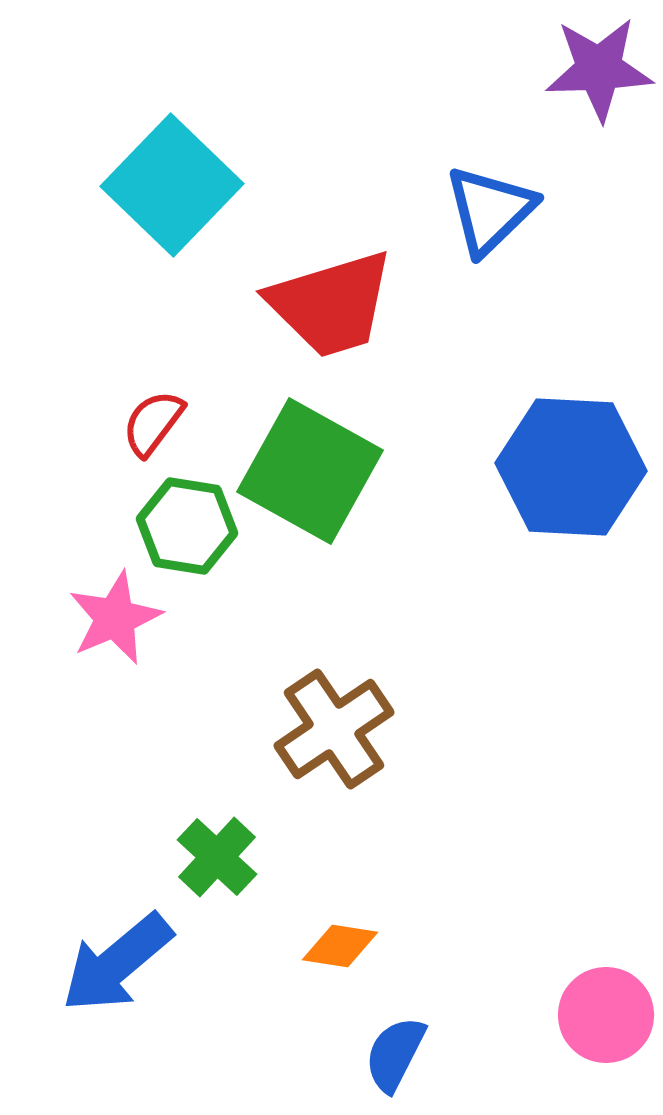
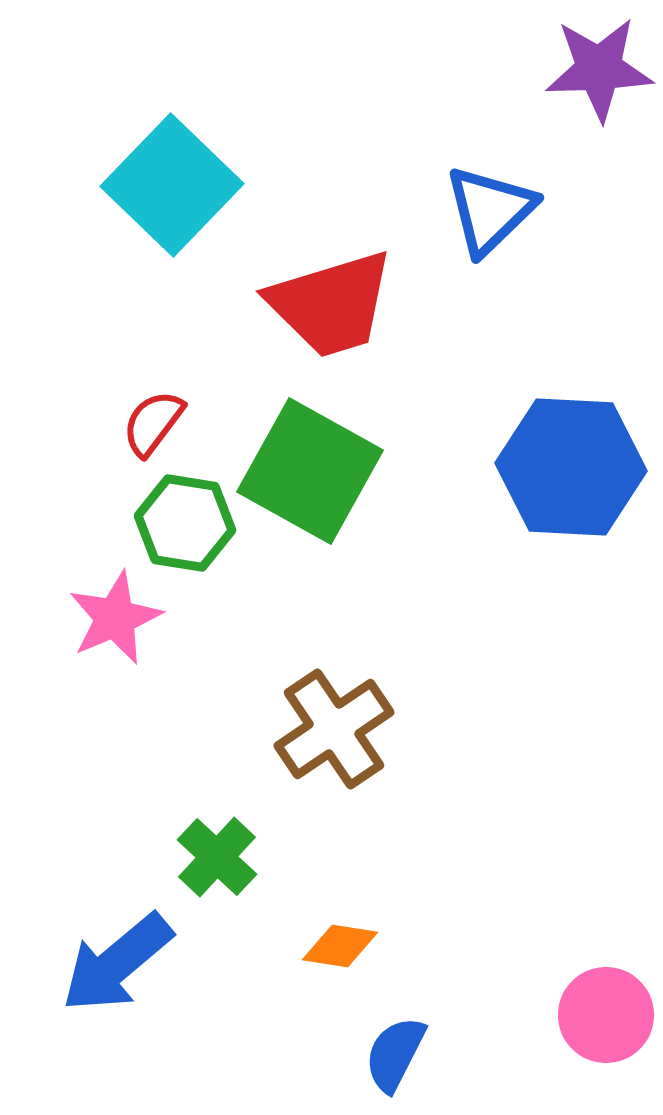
green hexagon: moved 2 px left, 3 px up
